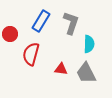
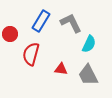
gray L-shape: rotated 45 degrees counterclockwise
cyan semicircle: rotated 24 degrees clockwise
gray trapezoid: moved 2 px right, 2 px down
